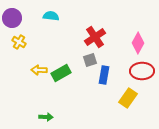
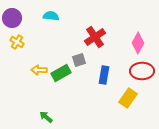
yellow cross: moved 2 px left
gray square: moved 11 px left
green arrow: rotated 144 degrees counterclockwise
